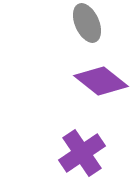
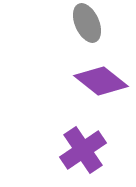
purple cross: moved 1 px right, 3 px up
